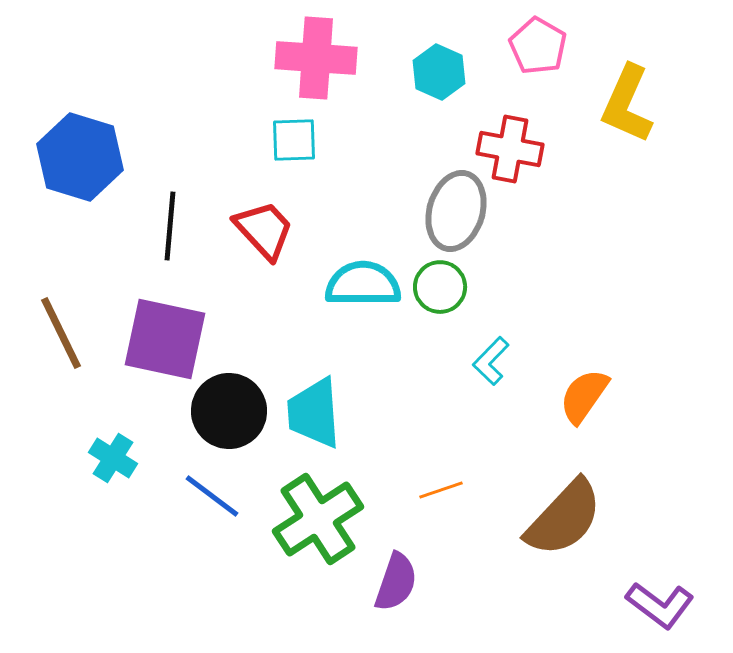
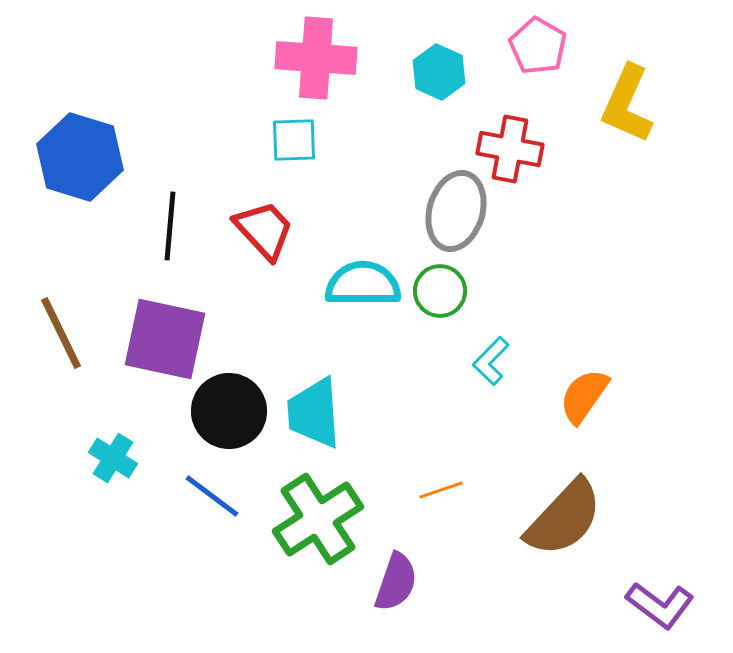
green circle: moved 4 px down
